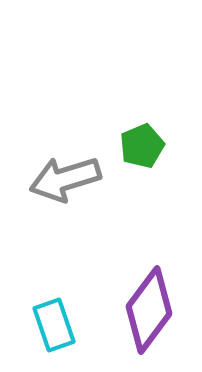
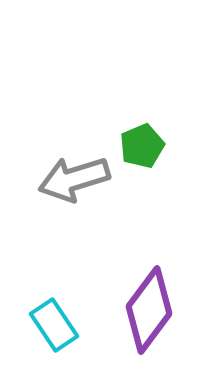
gray arrow: moved 9 px right
cyan rectangle: rotated 15 degrees counterclockwise
